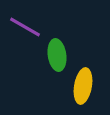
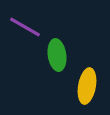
yellow ellipse: moved 4 px right
